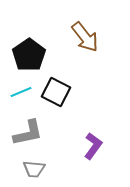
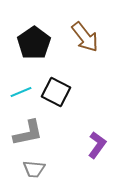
black pentagon: moved 5 px right, 12 px up
purple L-shape: moved 4 px right, 1 px up
